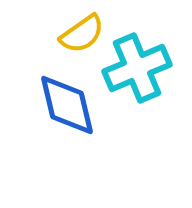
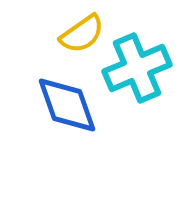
blue diamond: rotated 6 degrees counterclockwise
